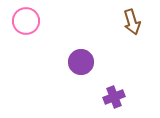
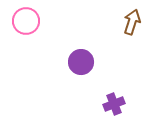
brown arrow: rotated 145 degrees counterclockwise
purple cross: moved 7 px down
